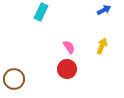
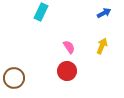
blue arrow: moved 3 px down
red circle: moved 2 px down
brown circle: moved 1 px up
